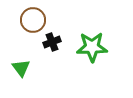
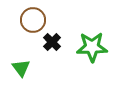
black cross: rotated 24 degrees counterclockwise
